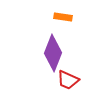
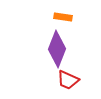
purple diamond: moved 4 px right, 4 px up
